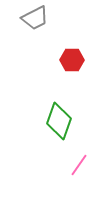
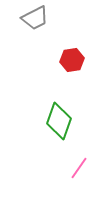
red hexagon: rotated 10 degrees counterclockwise
pink line: moved 3 px down
